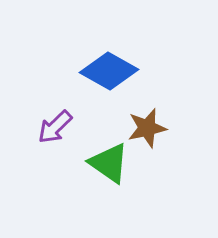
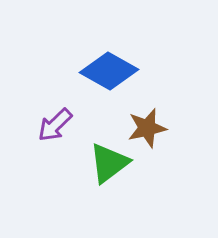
purple arrow: moved 2 px up
green triangle: rotated 48 degrees clockwise
